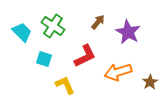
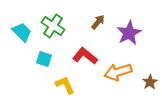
purple star: moved 1 px right, 1 px down; rotated 15 degrees clockwise
red L-shape: rotated 115 degrees counterclockwise
